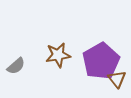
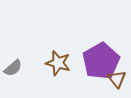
brown star: moved 8 px down; rotated 25 degrees clockwise
gray semicircle: moved 3 px left, 2 px down
